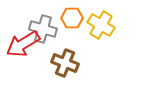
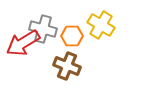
orange hexagon: moved 18 px down
red arrow: moved 1 px up
brown cross: moved 2 px right, 3 px down
